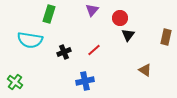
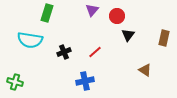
green rectangle: moved 2 px left, 1 px up
red circle: moved 3 px left, 2 px up
brown rectangle: moved 2 px left, 1 px down
red line: moved 1 px right, 2 px down
green cross: rotated 21 degrees counterclockwise
